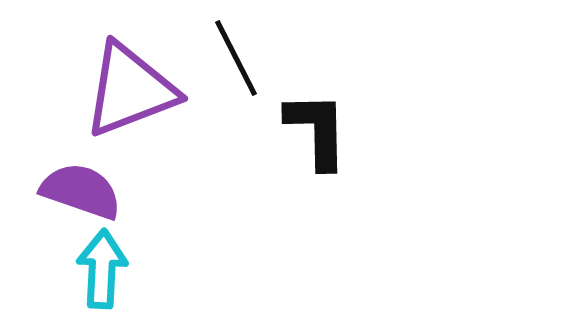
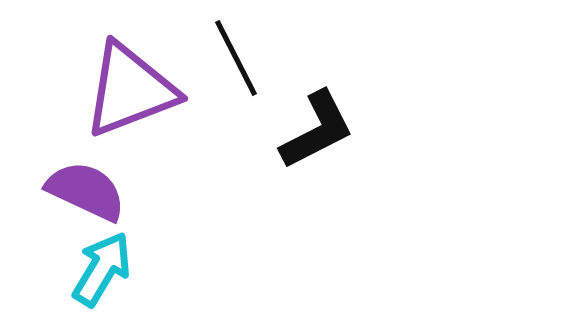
black L-shape: rotated 64 degrees clockwise
purple semicircle: moved 5 px right; rotated 6 degrees clockwise
cyan arrow: rotated 28 degrees clockwise
